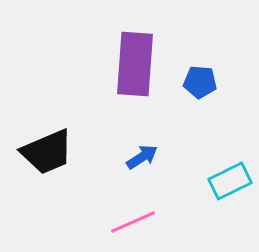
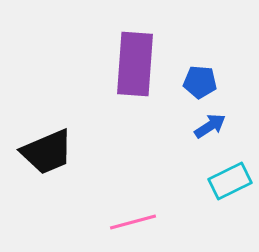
blue arrow: moved 68 px right, 31 px up
pink line: rotated 9 degrees clockwise
